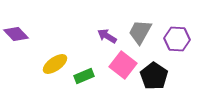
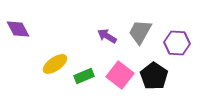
purple diamond: moved 2 px right, 5 px up; rotated 15 degrees clockwise
purple hexagon: moved 4 px down
pink square: moved 3 px left, 10 px down
